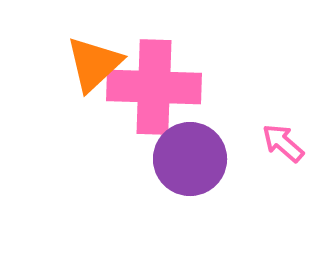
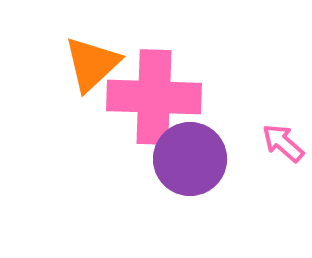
orange triangle: moved 2 px left
pink cross: moved 10 px down
